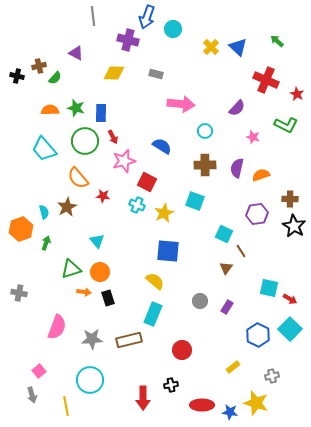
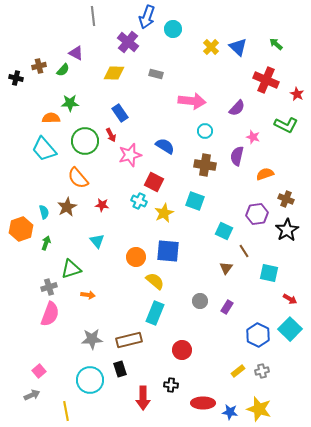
purple cross at (128, 40): moved 2 px down; rotated 25 degrees clockwise
green arrow at (277, 41): moved 1 px left, 3 px down
black cross at (17, 76): moved 1 px left, 2 px down
green semicircle at (55, 78): moved 8 px right, 8 px up
pink arrow at (181, 104): moved 11 px right, 3 px up
green star at (76, 108): moved 6 px left, 5 px up; rotated 18 degrees counterclockwise
orange semicircle at (50, 110): moved 1 px right, 8 px down
blue rectangle at (101, 113): moved 19 px right; rotated 36 degrees counterclockwise
red arrow at (113, 137): moved 2 px left, 2 px up
blue semicircle at (162, 146): moved 3 px right
pink star at (124, 161): moved 6 px right, 6 px up
brown cross at (205, 165): rotated 10 degrees clockwise
purple semicircle at (237, 168): moved 12 px up
orange semicircle at (261, 175): moved 4 px right, 1 px up
red square at (147, 182): moved 7 px right
red star at (103, 196): moved 1 px left, 9 px down
brown cross at (290, 199): moved 4 px left; rotated 21 degrees clockwise
cyan cross at (137, 205): moved 2 px right, 4 px up
black star at (294, 226): moved 7 px left, 4 px down; rotated 10 degrees clockwise
cyan square at (224, 234): moved 3 px up
brown line at (241, 251): moved 3 px right
orange circle at (100, 272): moved 36 px right, 15 px up
cyan square at (269, 288): moved 15 px up
orange arrow at (84, 292): moved 4 px right, 3 px down
gray cross at (19, 293): moved 30 px right, 6 px up; rotated 28 degrees counterclockwise
black rectangle at (108, 298): moved 12 px right, 71 px down
cyan rectangle at (153, 314): moved 2 px right, 1 px up
pink semicircle at (57, 327): moved 7 px left, 13 px up
yellow rectangle at (233, 367): moved 5 px right, 4 px down
gray cross at (272, 376): moved 10 px left, 5 px up
black cross at (171, 385): rotated 16 degrees clockwise
gray arrow at (32, 395): rotated 98 degrees counterclockwise
yellow star at (256, 403): moved 3 px right, 6 px down
red ellipse at (202, 405): moved 1 px right, 2 px up
yellow line at (66, 406): moved 5 px down
